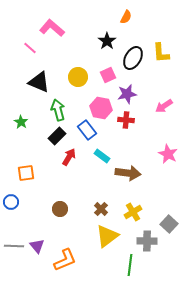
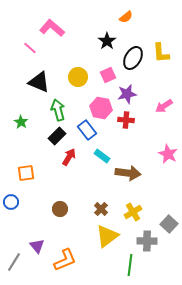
orange semicircle: rotated 24 degrees clockwise
gray line: moved 16 px down; rotated 60 degrees counterclockwise
